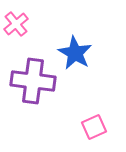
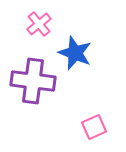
pink cross: moved 23 px right
blue star: rotated 8 degrees counterclockwise
